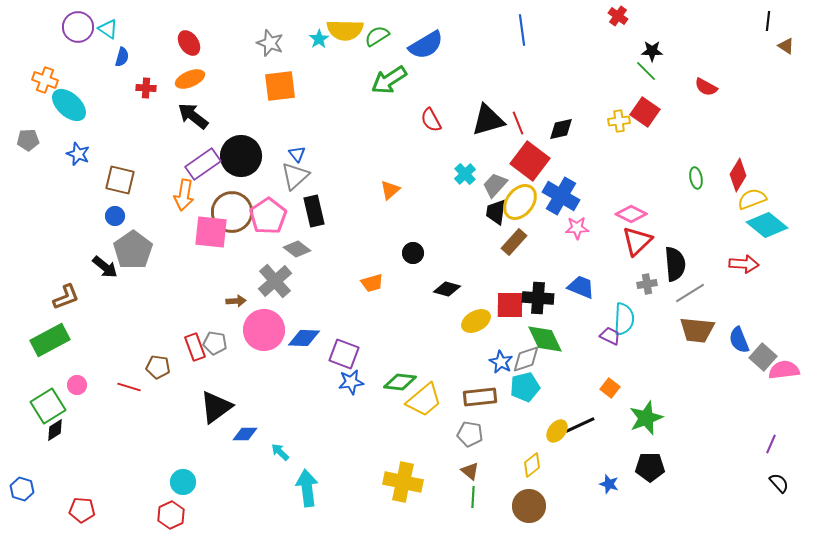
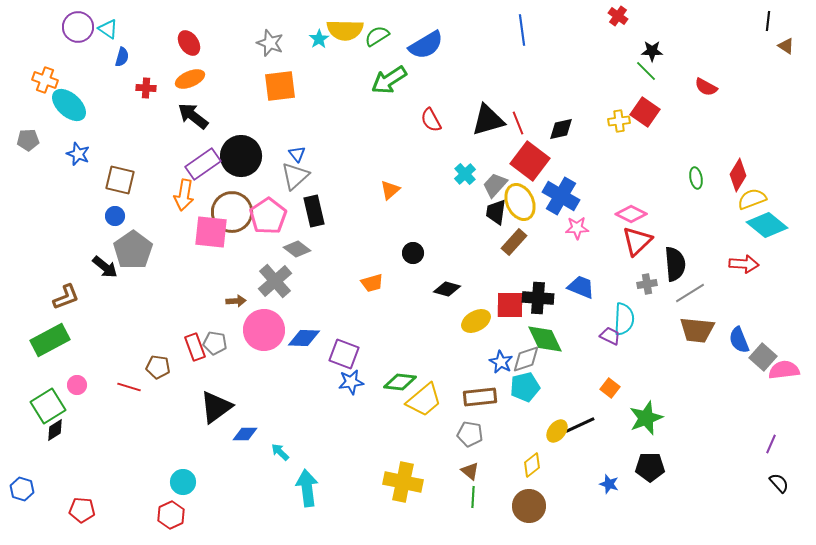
yellow ellipse at (520, 202): rotated 63 degrees counterclockwise
